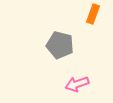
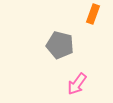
pink arrow: rotated 35 degrees counterclockwise
